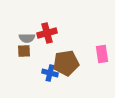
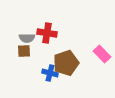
red cross: rotated 24 degrees clockwise
pink rectangle: rotated 36 degrees counterclockwise
brown pentagon: rotated 10 degrees counterclockwise
